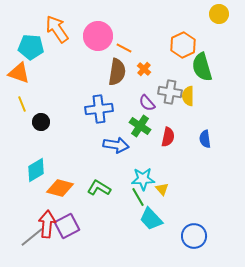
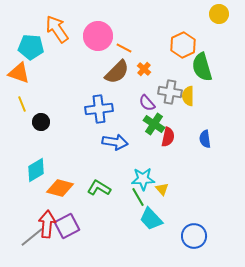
brown semicircle: rotated 36 degrees clockwise
green cross: moved 14 px right, 2 px up
blue arrow: moved 1 px left, 3 px up
